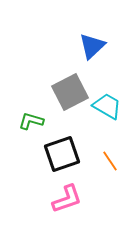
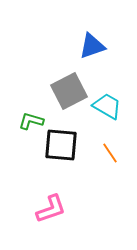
blue triangle: rotated 24 degrees clockwise
gray square: moved 1 px left, 1 px up
black square: moved 1 px left, 9 px up; rotated 24 degrees clockwise
orange line: moved 8 px up
pink L-shape: moved 16 px left, 10 px down
